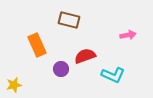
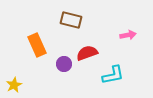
brown rectangle: moved 2 px right
red semicircle: moved 2 px right, 3 px up
purple circle: moved 3 px right, 5 px up
cyan L-shape: rotated 35 degrees counterclockwise
yellow star: rotated 14 degrees counterclockwise
